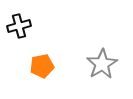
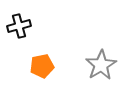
gray star: moved 1 px left, 1 px down
